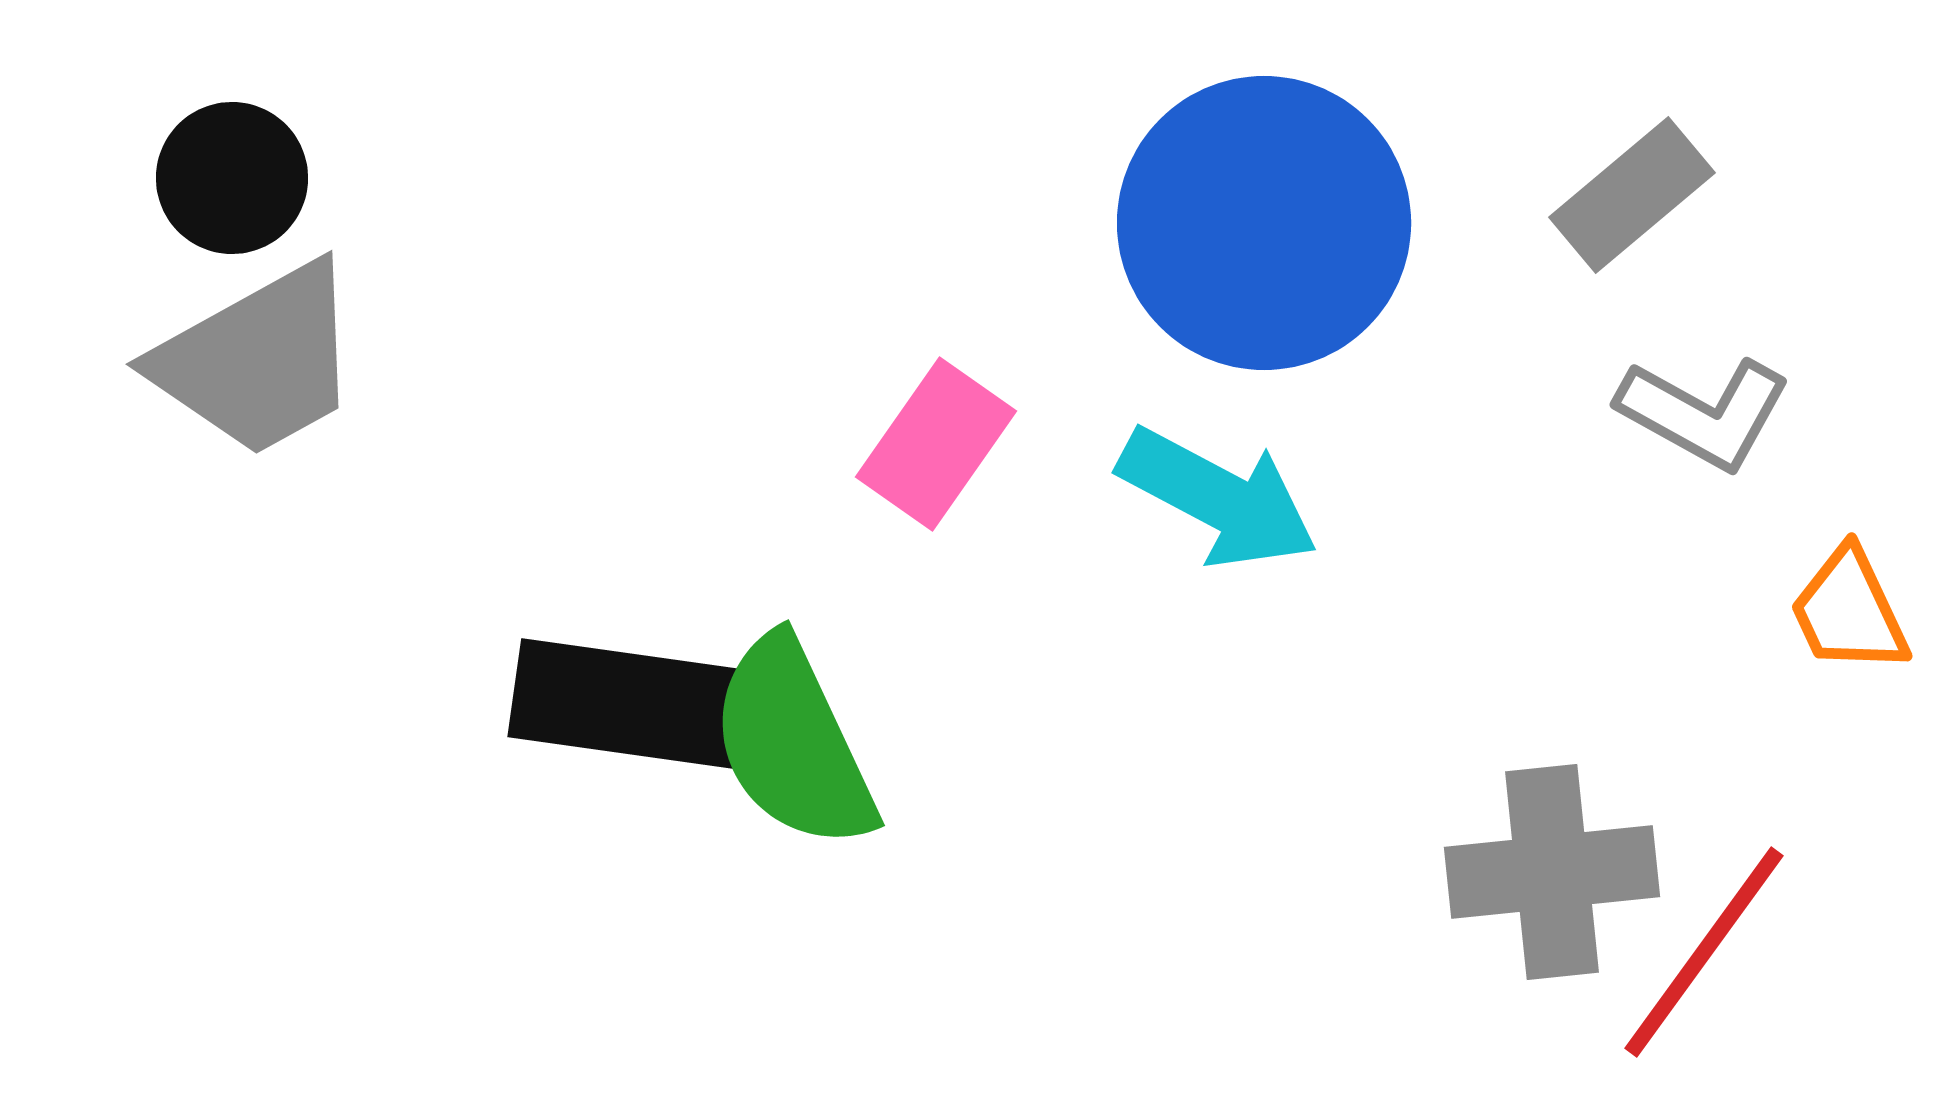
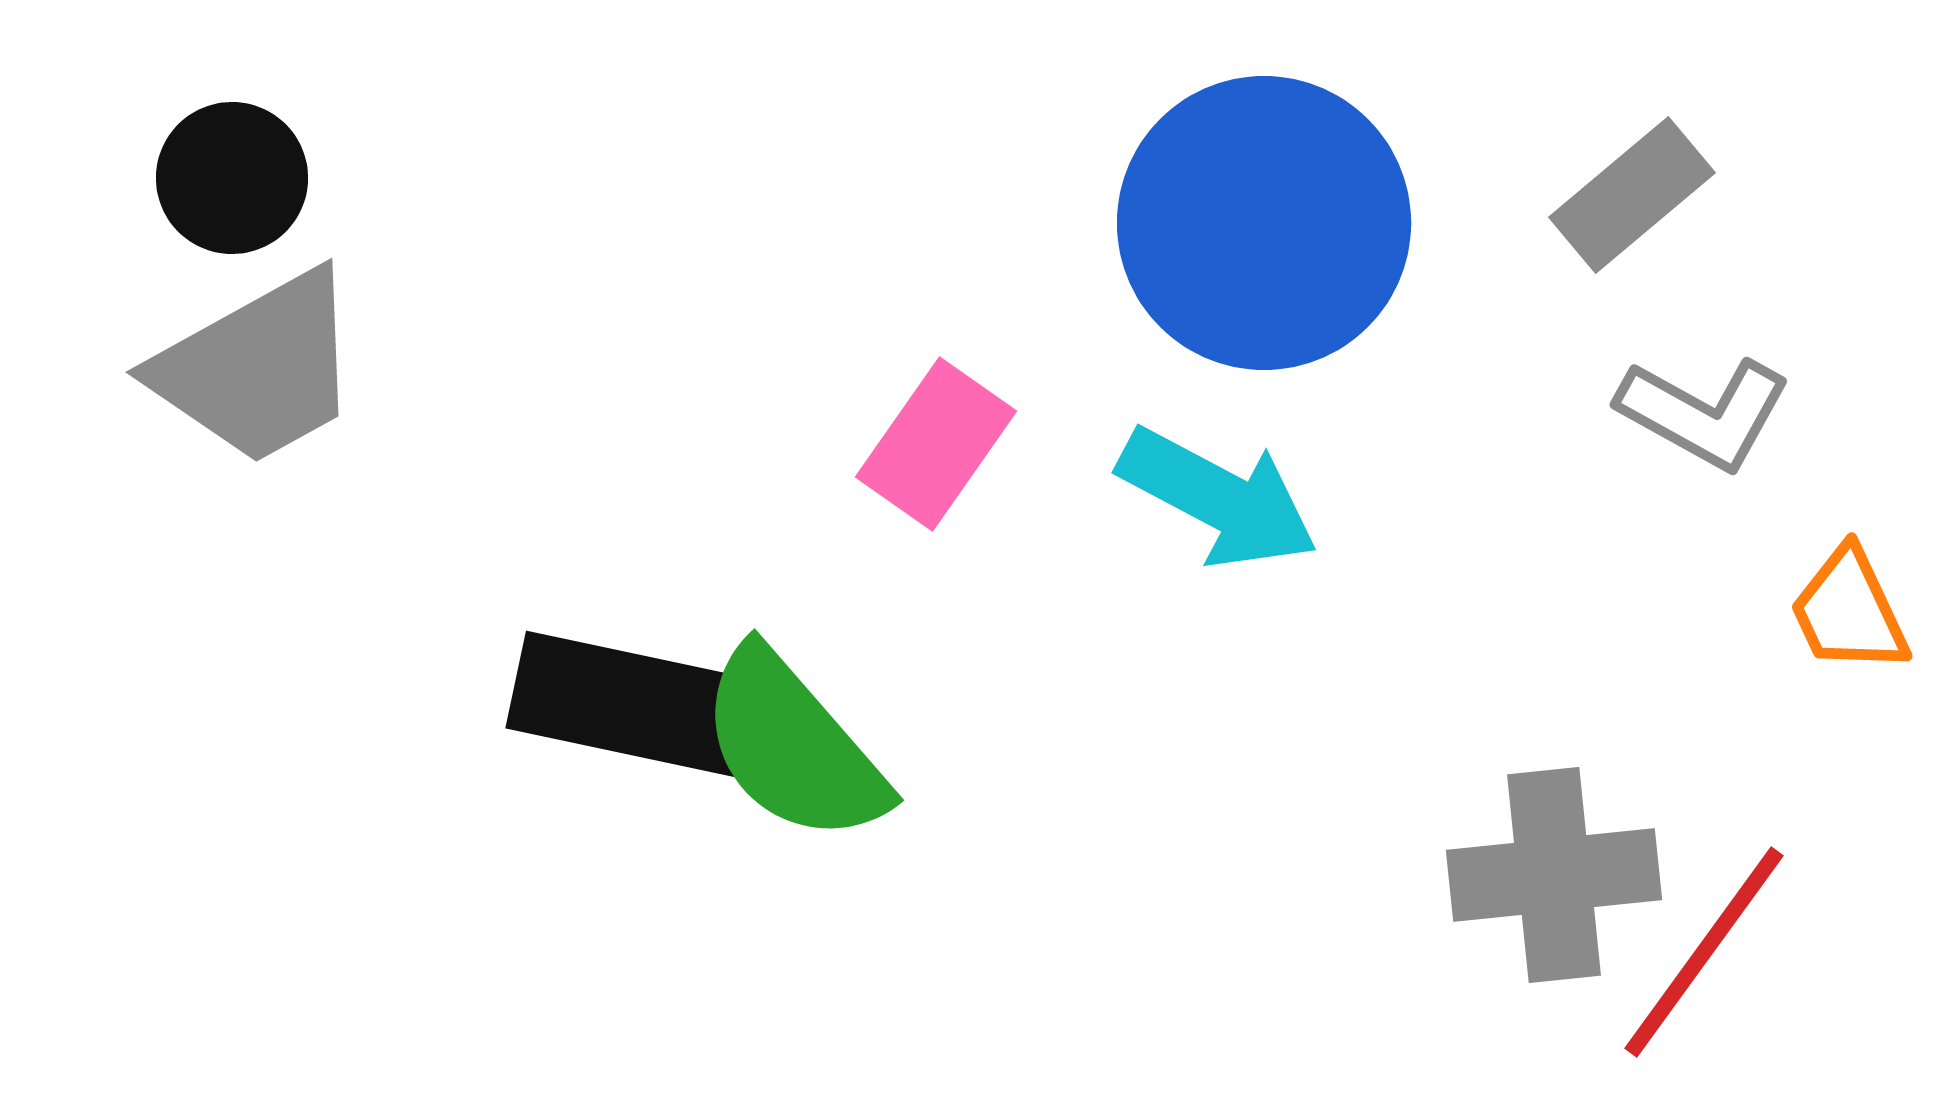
gray trapezoid: moved 8 px down
black rectangle: rotated 4 degrees clockwise
green semicircle: moved 3 px down; rotated 16 degrees counterclockwise
gray cross: moved 2 px right, 3 px down
